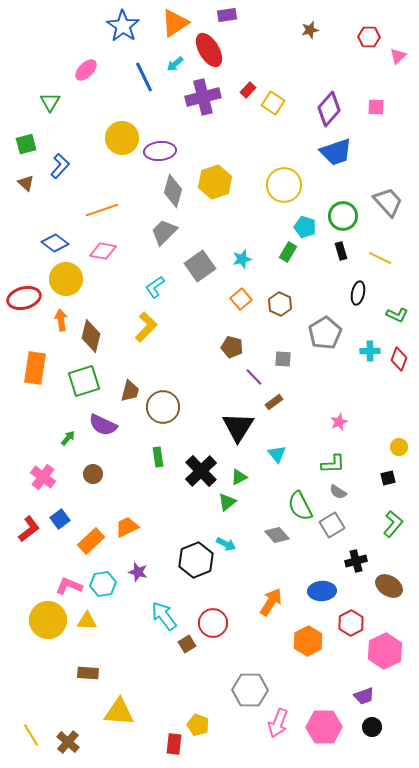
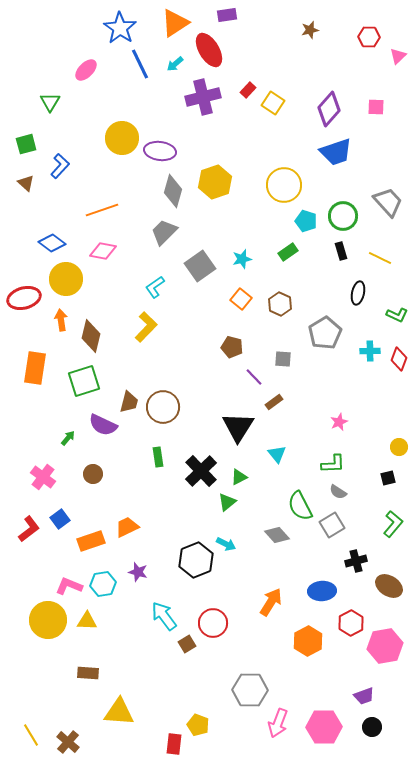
blue star at (123, 26): moved 3 px left, 2 px down
blue line at (144, 77): moved 4 px left, 13 px up
purple ellipse at (160, 151): rotated 12 degrees clockwise
cyan pentagon at (305, 227): moved 1 px right, 6 px up
blue diamond at (55, 243): moved 3 px left
green rectangle at (288, 252): rotated 24 degrees clockwise
orange square at (241, 299): rotated 10 degrees counterclockwise
brown trapezoid at (130, 391): moved 1 px left, 11 px down
orange rectangle at (91, 541): rotated 24 degrees clockwise
pink hexagon at (385, 651): moved 5 px up; rotated 16 degrees clockwise
